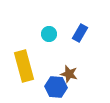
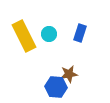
blue rectangle: rotated 12 degrees counterclockwise
yellow rectangle: moved 30 px up; rotated 12 degrees counterclockwise
brown star: rotated 24 degrees counterclockwise
